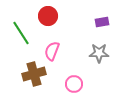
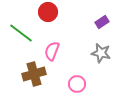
red circle: moved 4 px up
purple rectangle: rotated 24 degrees counterclockwise
green line: rotated 20 degrees counterclockwise
gray star: moved 2 px right; rotated 12 degrees clockwise
pink circle: moved 3 px right
